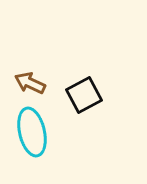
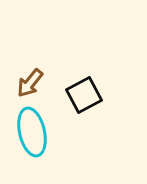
brown arrow: rotated 76 degrees counterclockwise
